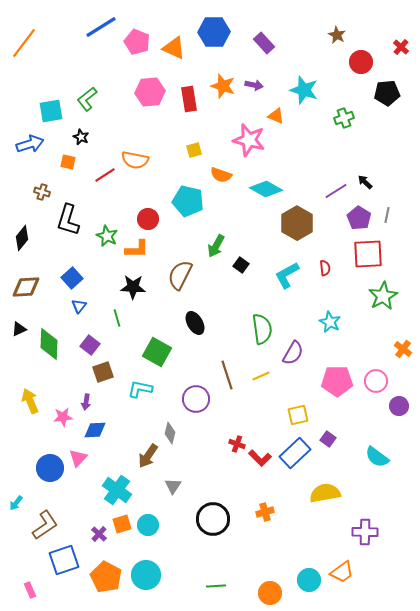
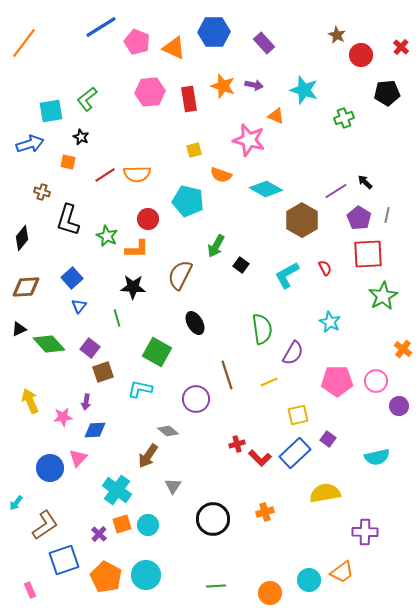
red circle at (361, 62): moved 7 px up
orange semicircle at (135, 160): moved 2 px right, 14 px down; rotated 12 degrees counterclockwise
brown hexagon at (297, 223): moved 5 px right, 3 px up
red semicircle at (325, 268): rotated 21 degrees counterclockwise
green diamond at (49, 344): rotated 44 degrees counterclockwise
purple square at (90, 345): moved 3 px down
yellow line at (261, 376): moved 8 px right, 6 px down
gray diamond at (170, 433): moved 2 px left, 2 px up; rotated 65 degrees counterclockwise
red cross at (237, 444): rotated 35 degrees counterclockwise
cyan semicircle at (377, 457): rotated 50 degrees counterclockwise
